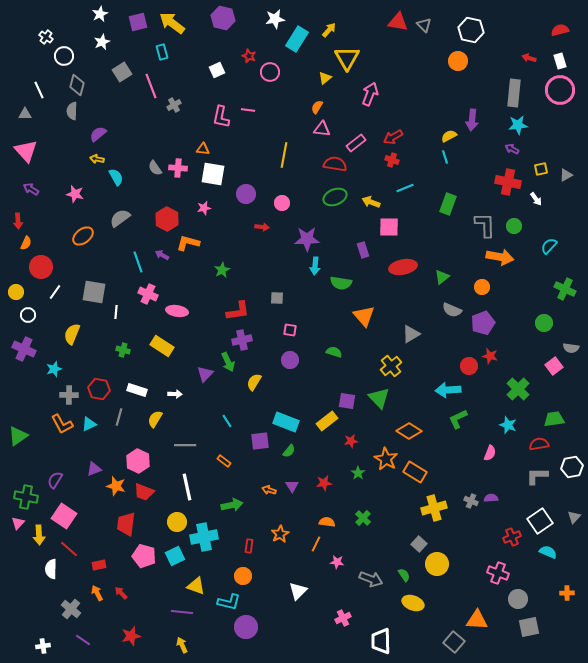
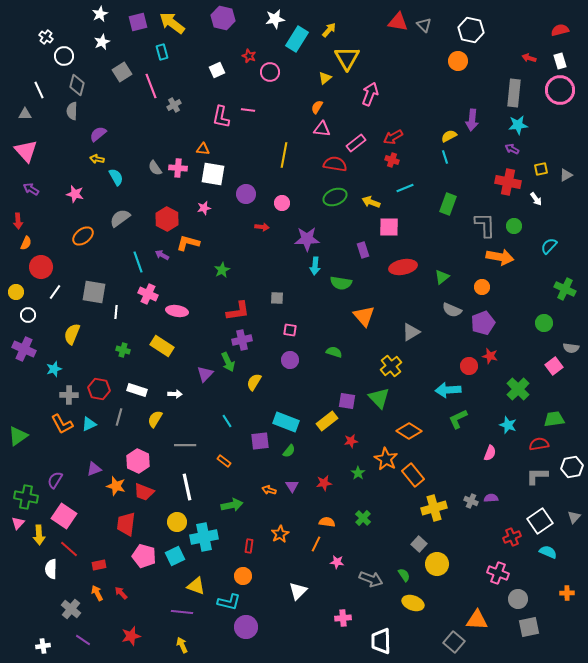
gray triangle at (411, 334): moved 2 px up
orange rectangle at (415, 472): moved 2 px left, 3 px down; rotated 20 degrees clockwise
pink cross at (343, 618): rotated 21 degrees clockwise
